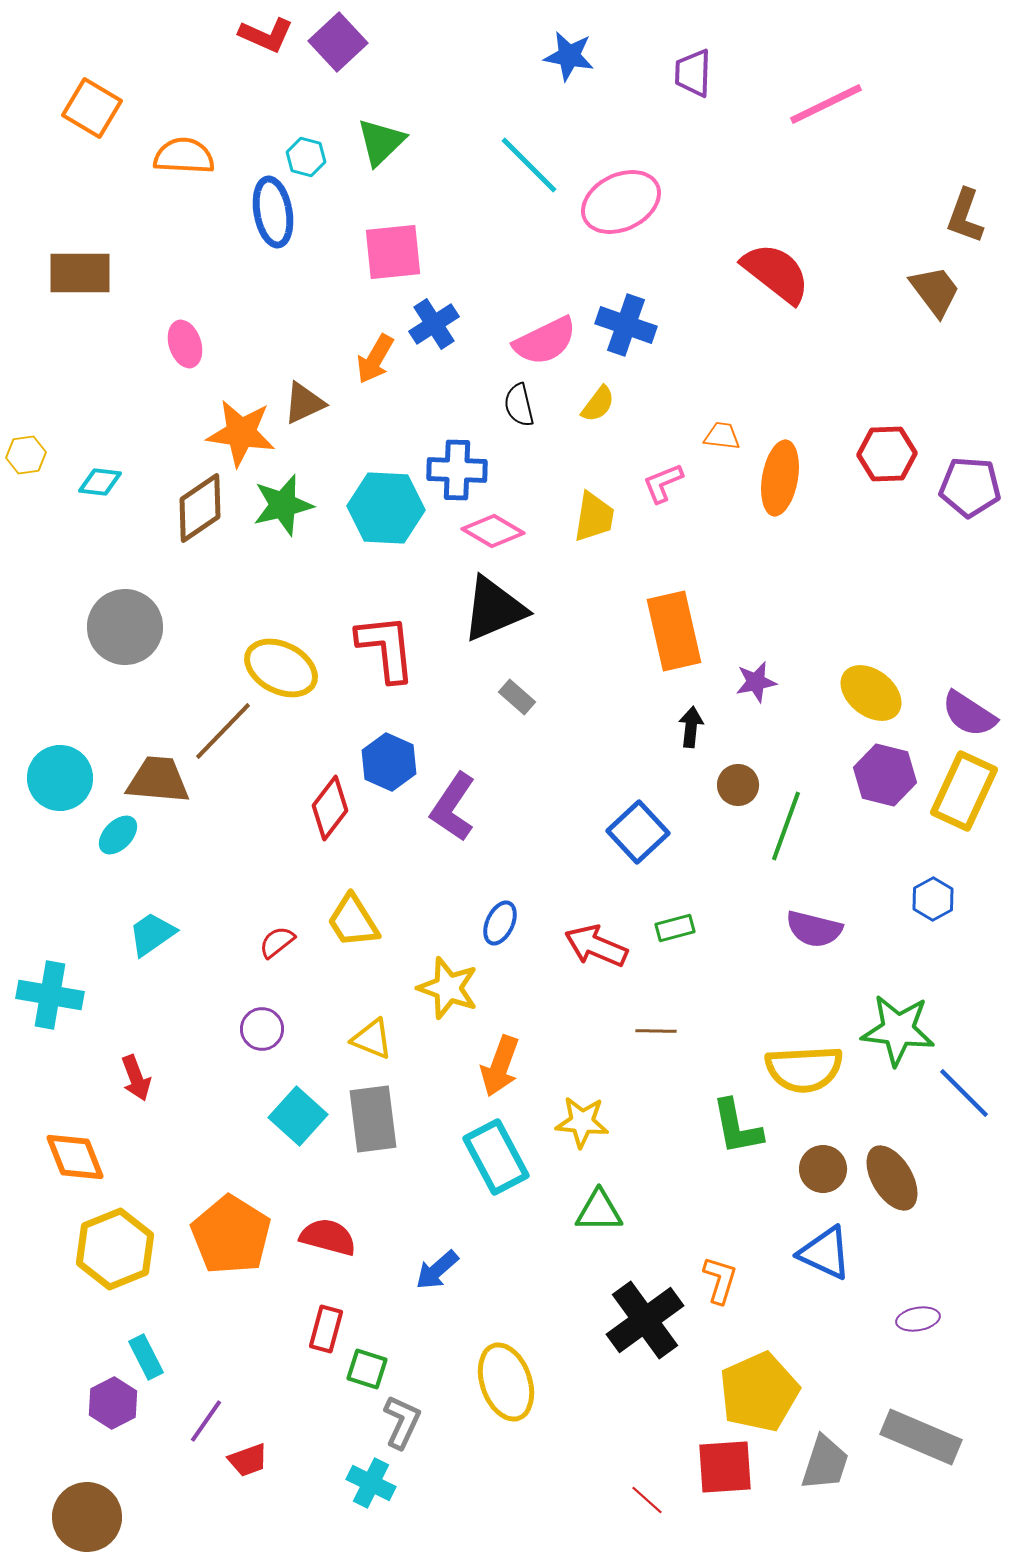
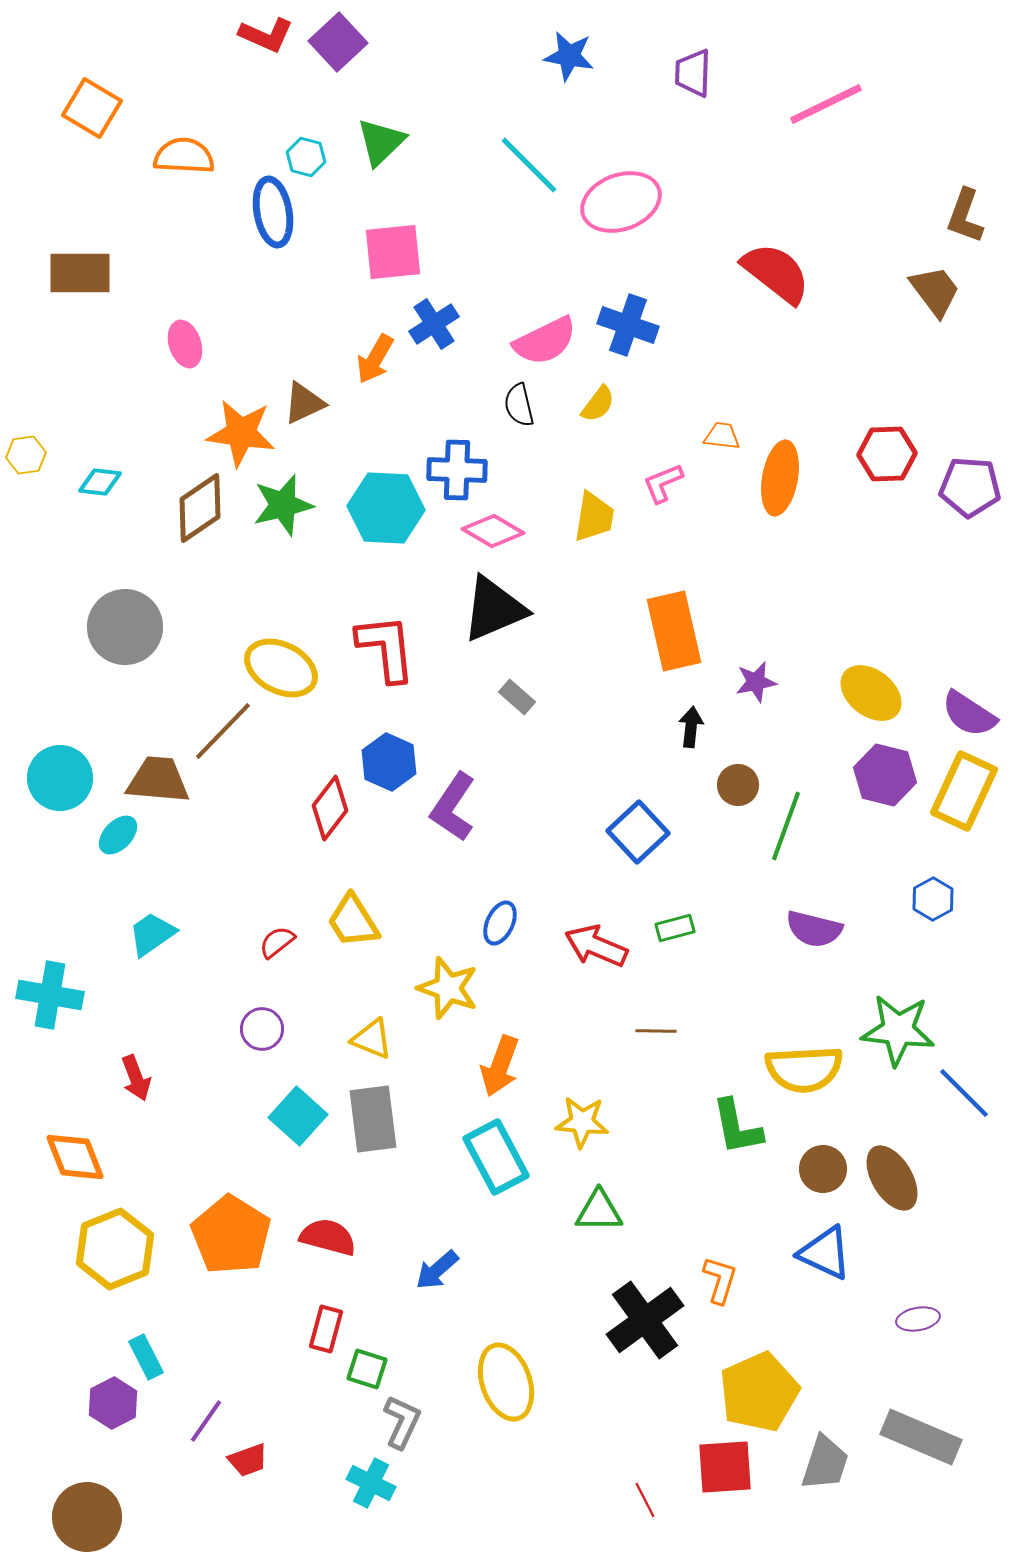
pink ellipse at (621, 202): rotated 6 degrees clockwise
blue cross at (626, 325): moved 2 px right
red line at (647, 1500): moved 2 px left; rotated 21 degrees clockwise
